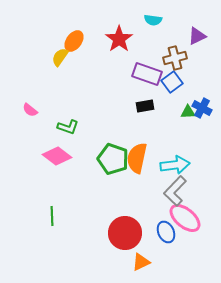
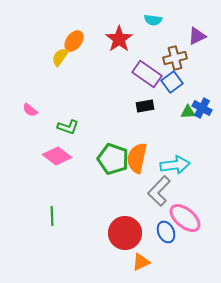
purple rectangle: rotated 16 degrees clockwise
gray L-shape: moved 16 px left
